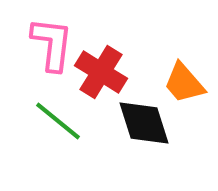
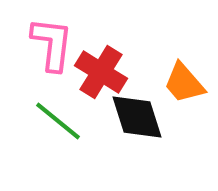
black diamond: moved 7 px left, 6 px up
